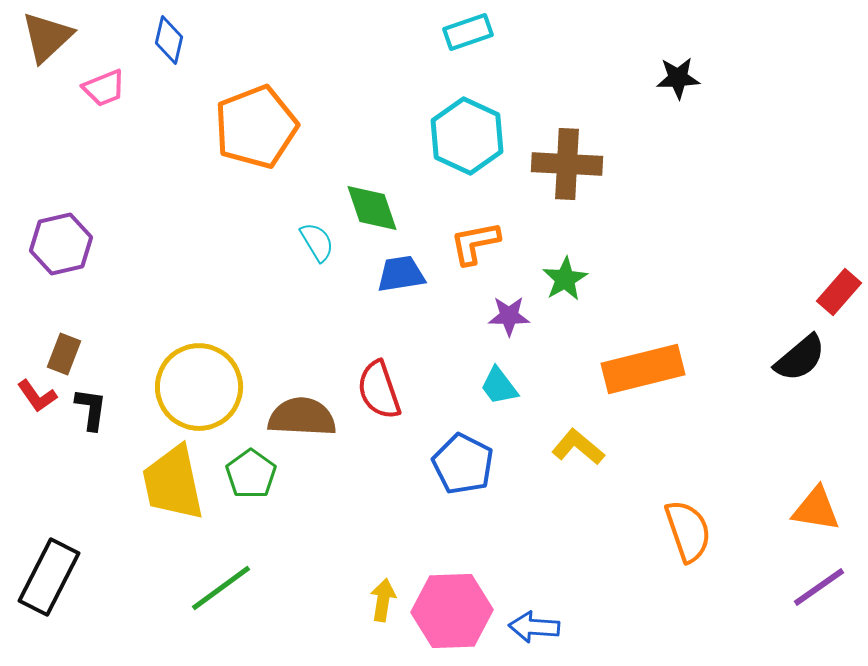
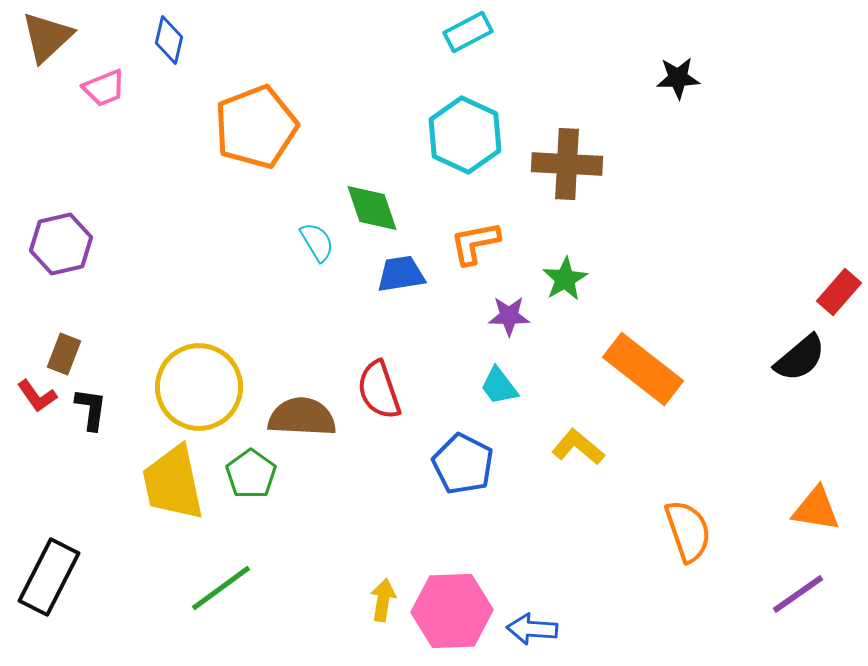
cyan rectangle: rotated 9 degrees counterclockwise
cyan hexagon: moved 2 px left, 1 px up
orange rectangle: rotated 52 degrees clockwise
purple line: moved 21 px left, 7 px down
blue arrow: moved 2 px left, 2 px down
